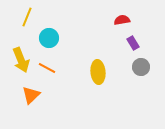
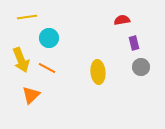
yellow line: rotated 60 degrees clockwise
purple rectangle: moved 1 px right; rotated 16 degrees clockwise
